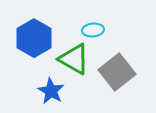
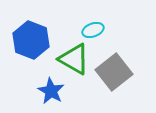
cyan ellipse: rotated 15 degrees counterclockwise
blue hexagon: moved 3 px left, 2 px down; rotated 9 degrees counterclockwise
gray square: moved 3 px left
